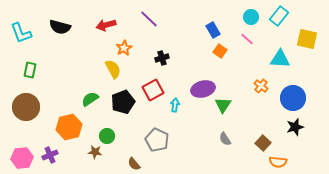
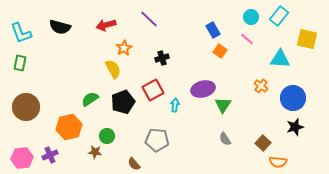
green rectangle: moved 10 px left, 7 px up
gray pentagon: rotated 20 degrees counterclockwise
